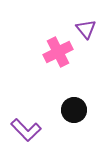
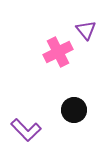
purple triangle: moved 1 px down
